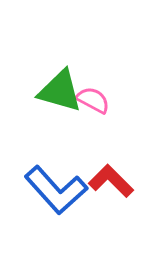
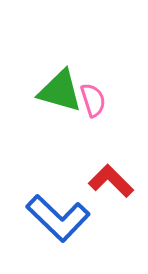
pink semicircle: rotated 44 degrees clockwise
blue L-shape: moved 2 px right, 28 px down; rotated 4 degrees counterclockwise
